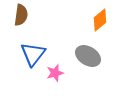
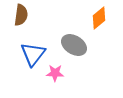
orange diamond: moved 1 px left, 2 px up
gray ellipse: moved 14 px left, 11 px up
pink star: rotated 18 degrees clockwise
